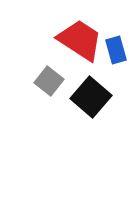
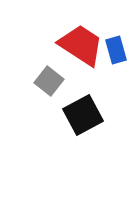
red trapezoid: moved 1 px right, 5 px down
black square: moved 8 px left, 18 px down; rotated 21 degrees clockwise
